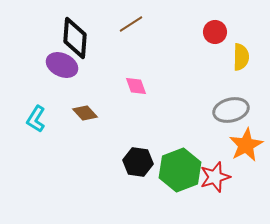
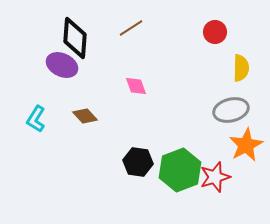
brown line: moved 4 px down
yellow semicircle: moved 11 px down
brown diamond: moved 3 px down
